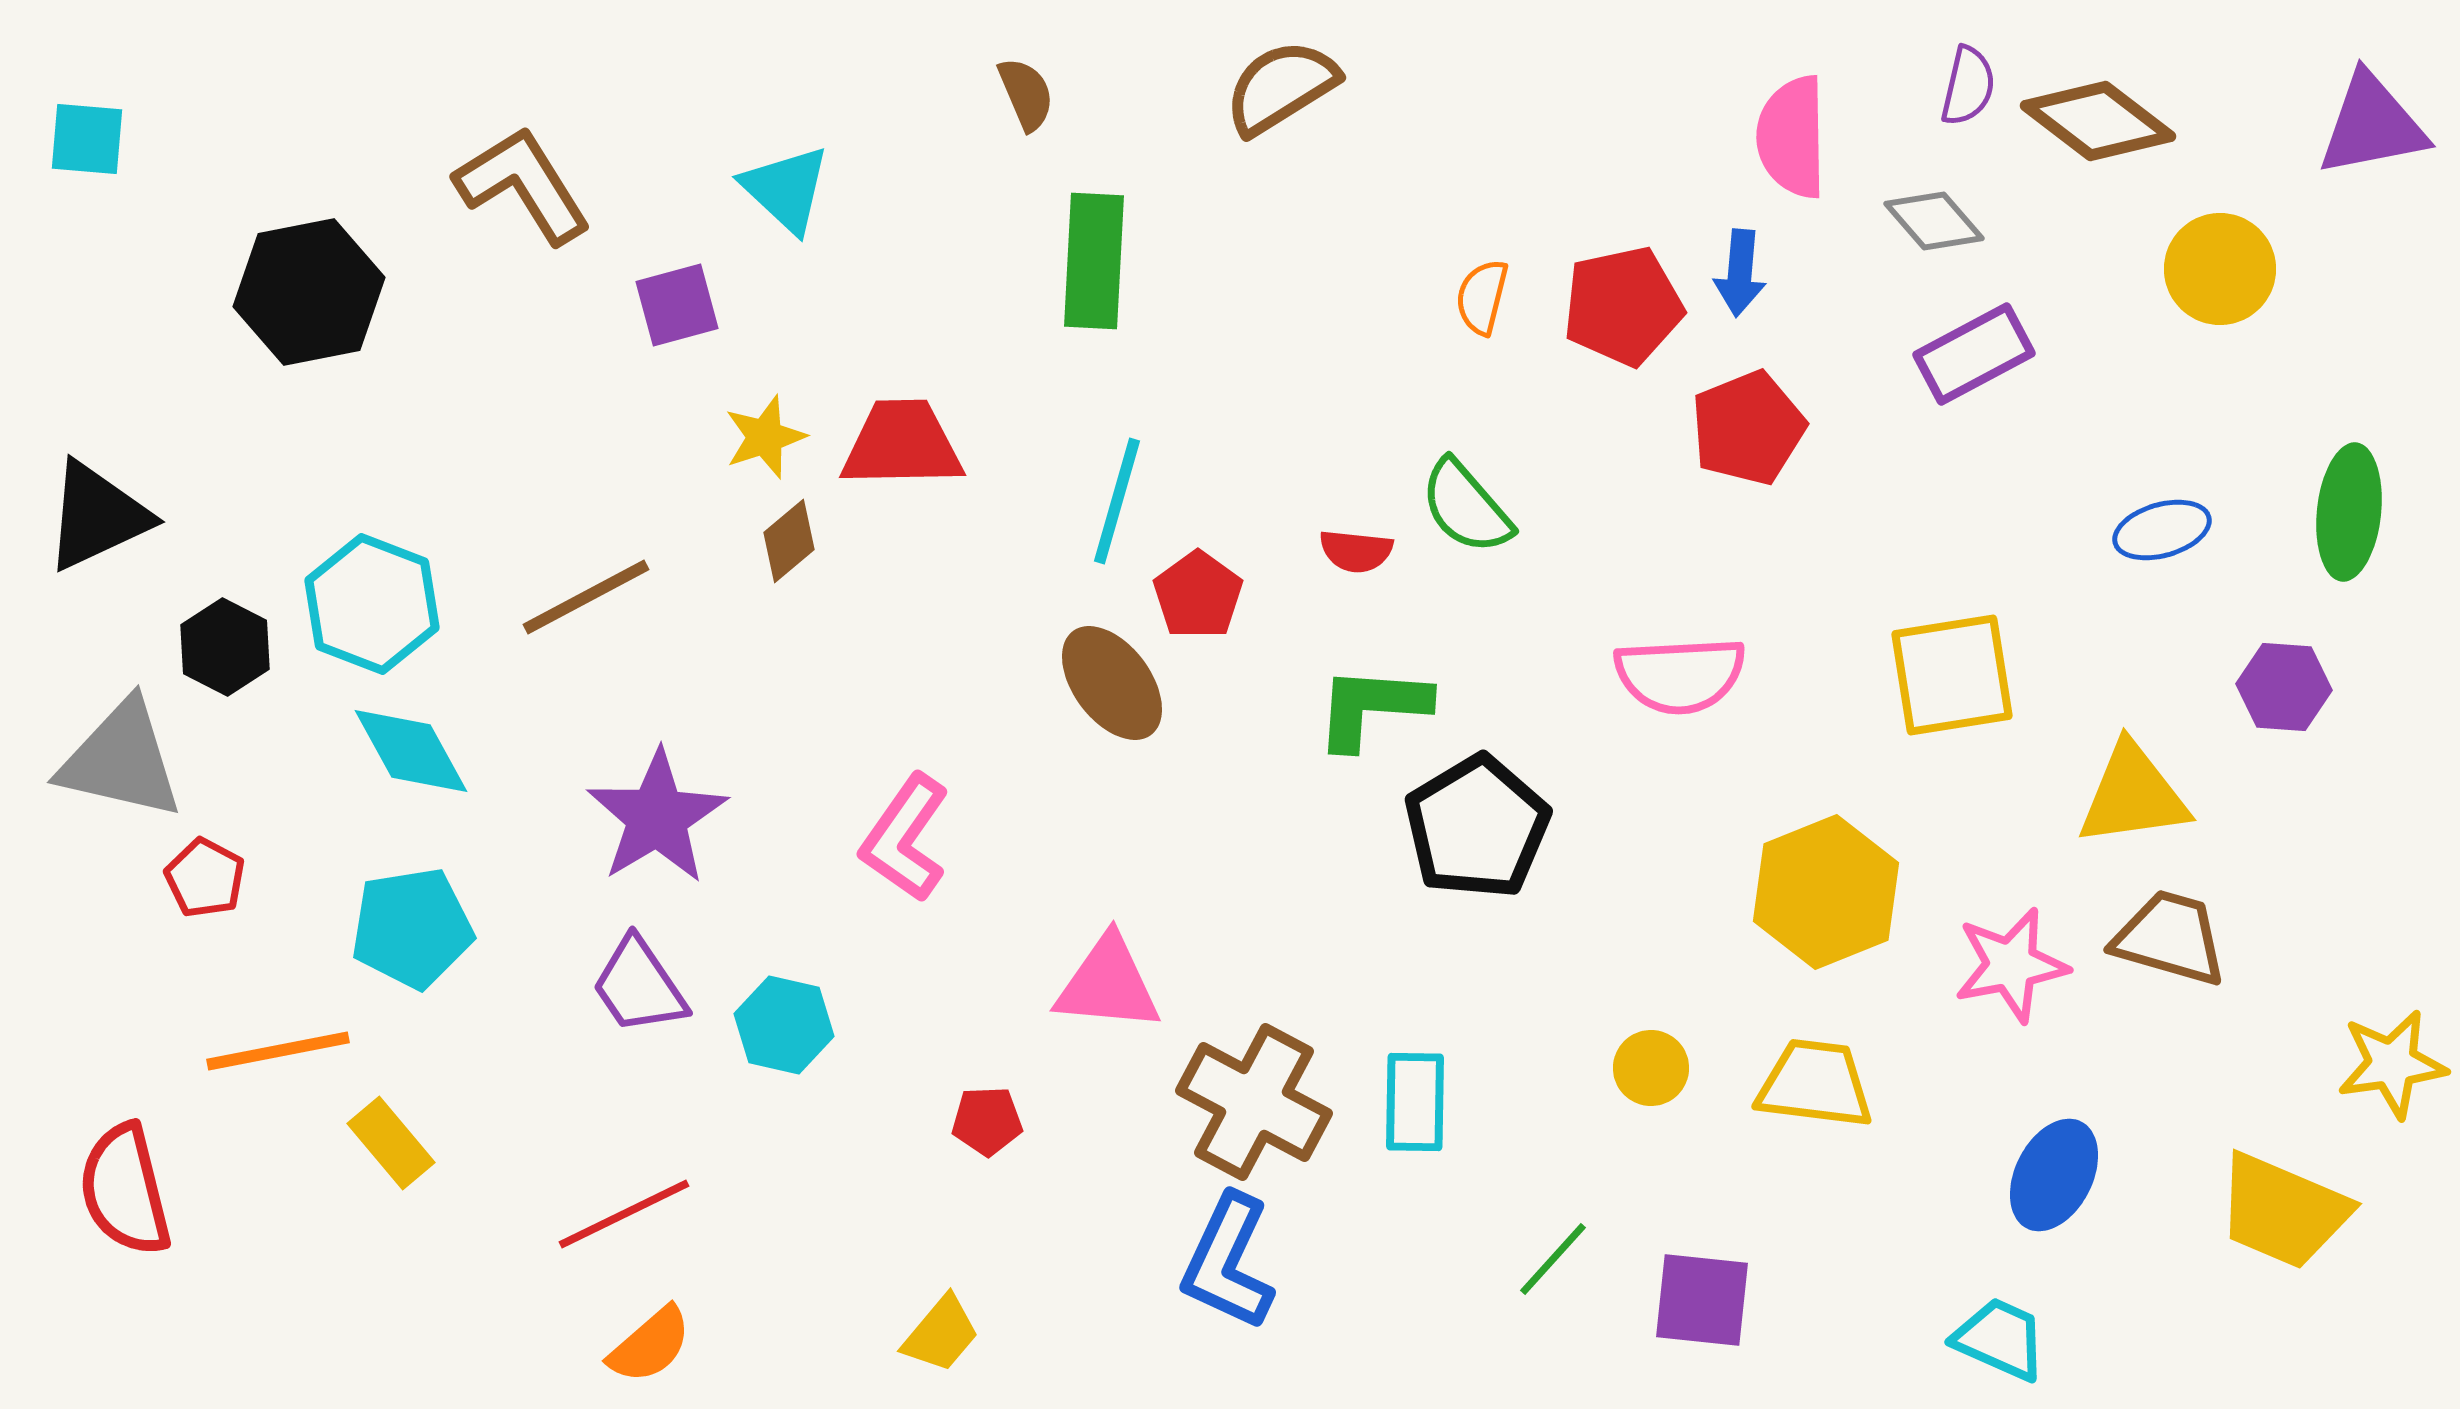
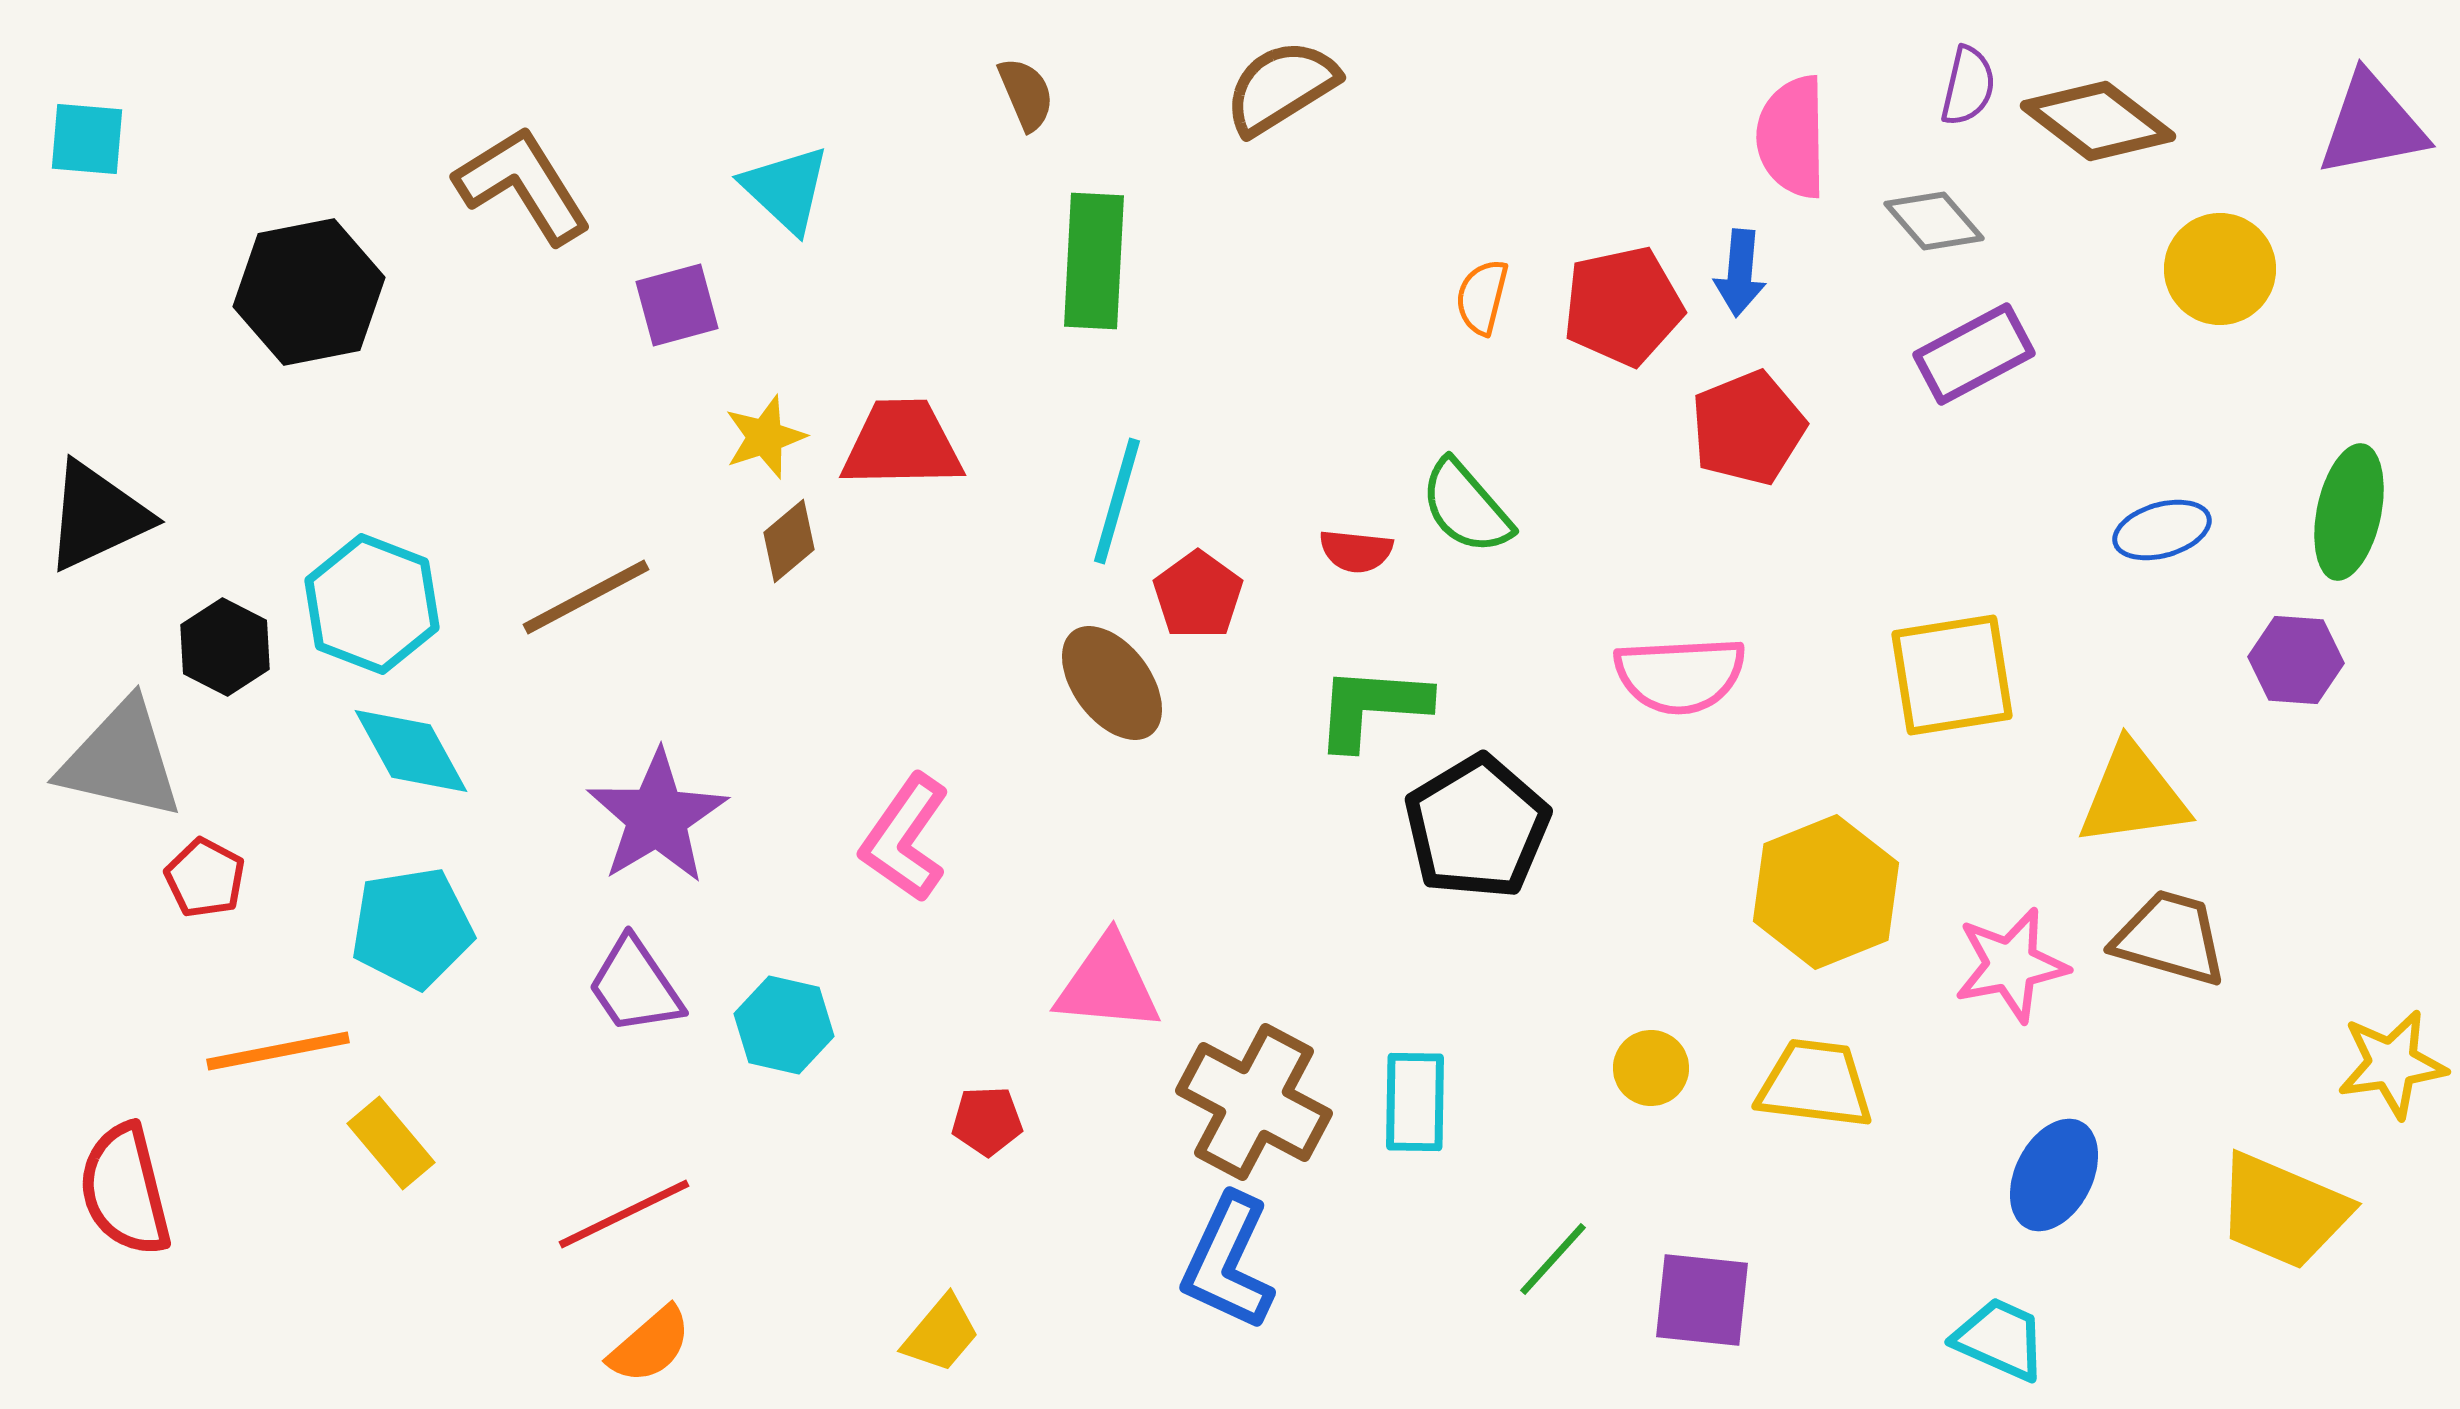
green ellipse at (2349, 512): rotated 6 degrees clockwise
purple hexagon at (2284, 687): moved 12 px right, 27 px up
purple trapezoid at (639, 986): moved 4 px left
